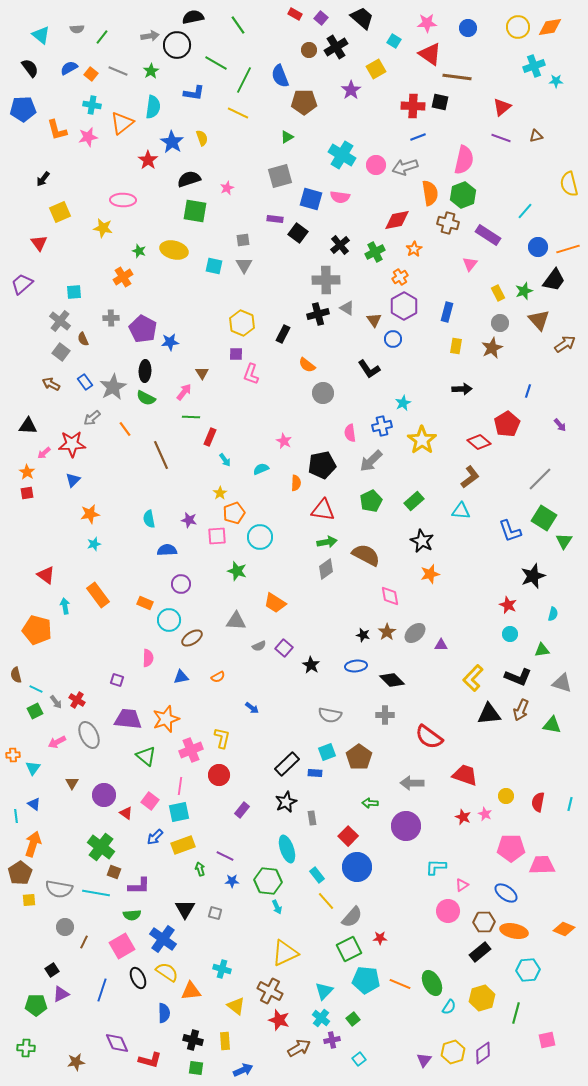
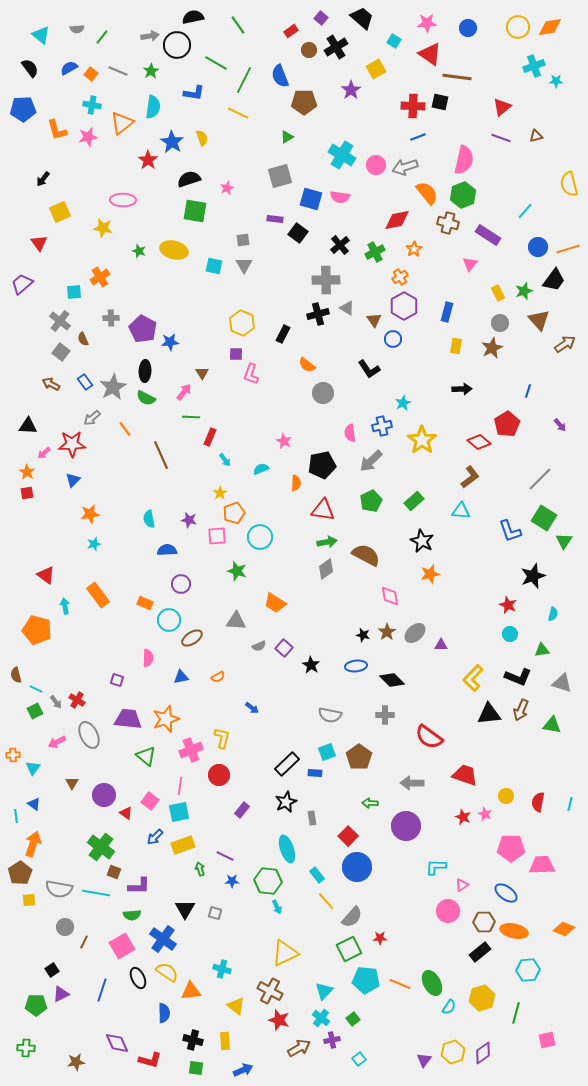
red rectangle at (295, 14): moved 4 px left, 17 px down; rotated 64 degrees counterclockwise
orange semicircle at (430, 193): moved 3 px left; rotated 30 degrees counterclockwise
orange cross at (123, 277): moved 23 px left
